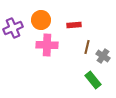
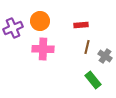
orange circle: moved 1 px left, 1 px down
red rectangle: moved 7 px right
pink cross: moved 4 px left, 4 px down
gray cross: moved 2 px right
